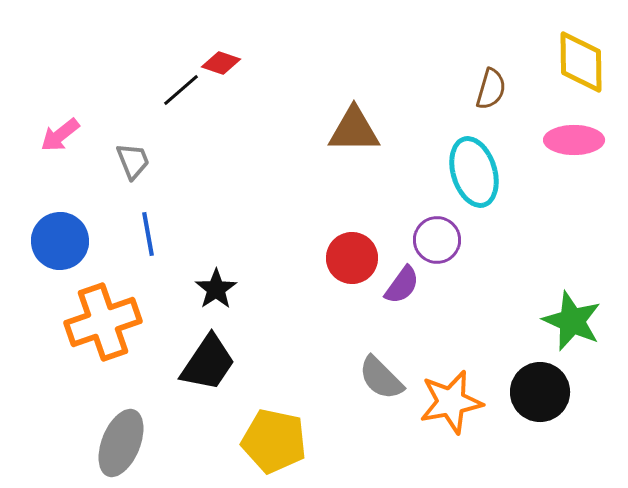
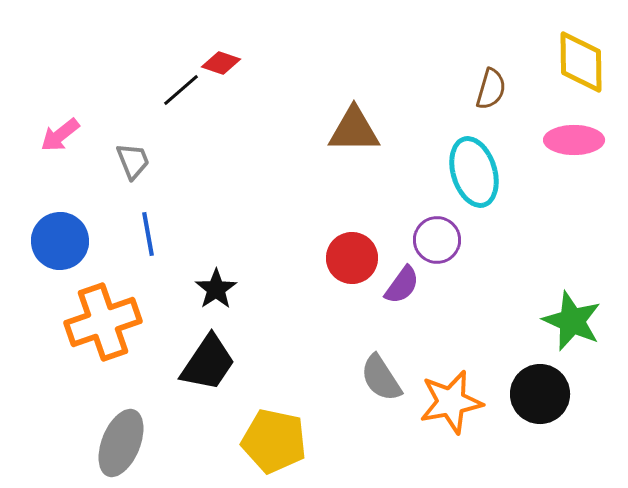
gray semicircle: rotated 12 degrees clockwise
black circle: moved 2 px down
